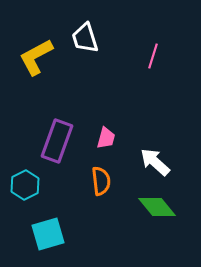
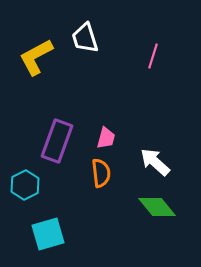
orange semicircle: moved 8 px up
